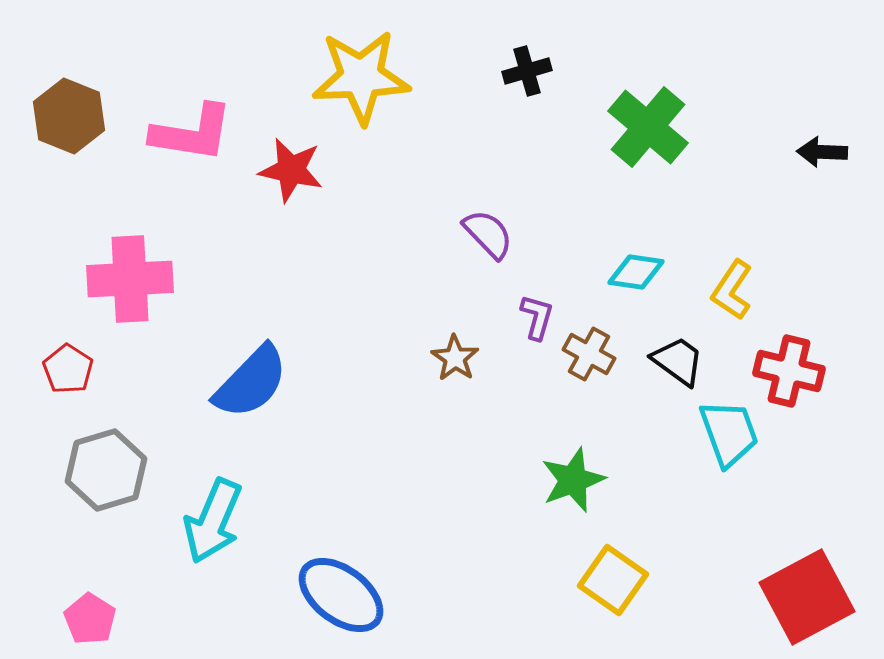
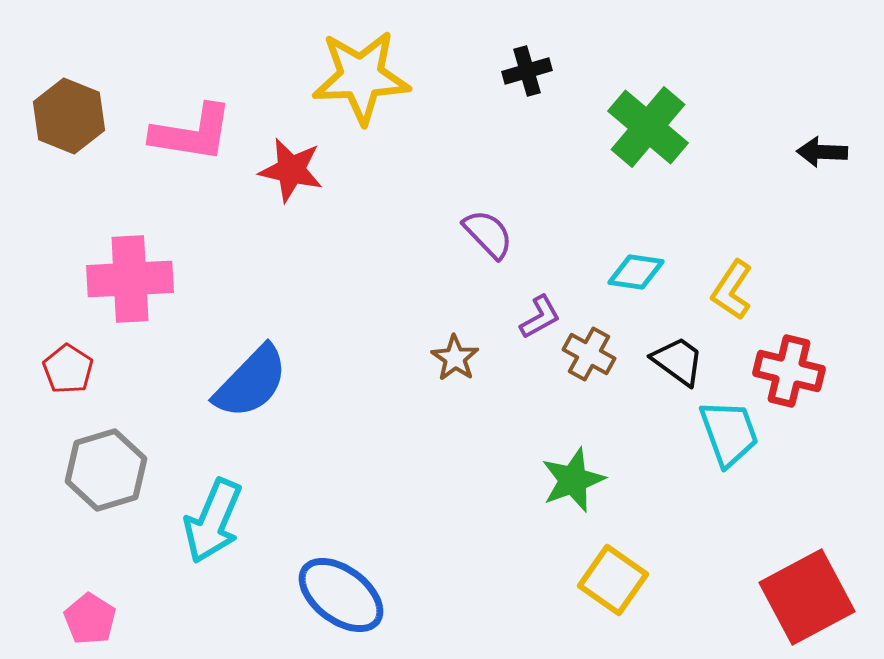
purple L-shape: moved 3 px right; rotated 45 degrees clockwise
